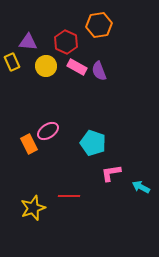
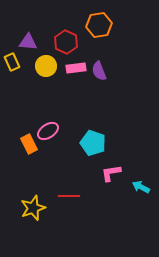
pink rectangle: moved 1 px left, 1 px down; rotated 36 degrees counterclockwise
